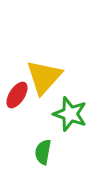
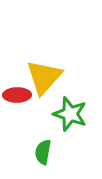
red ellipse: rotated 56 degrees clockwise
